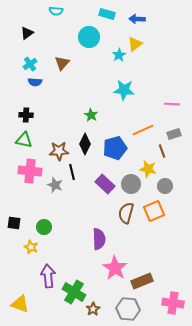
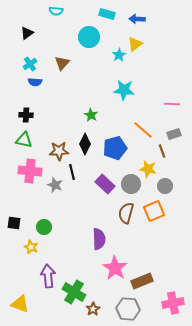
orange line at (143, 130): rotated 65 degrees clockwise
pink cross at (173, 303): rotated 20 degrees counterclockwise
